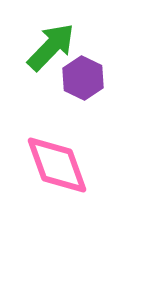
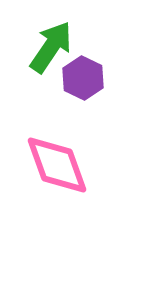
green arrow: rotated 10 degrees counterclockwise
